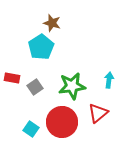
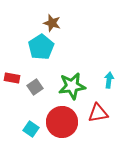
red triangle: rotated 30 degrees clockwise
